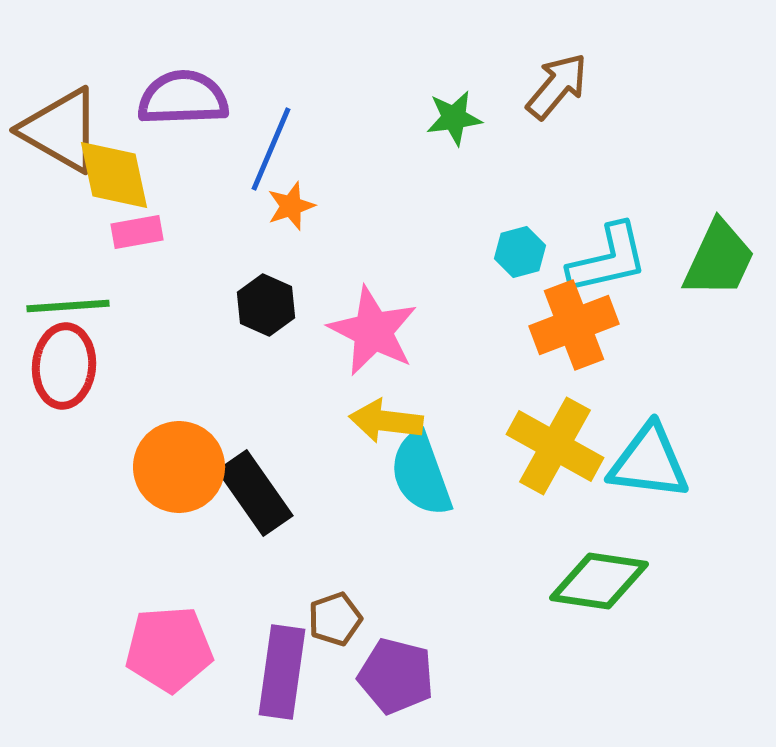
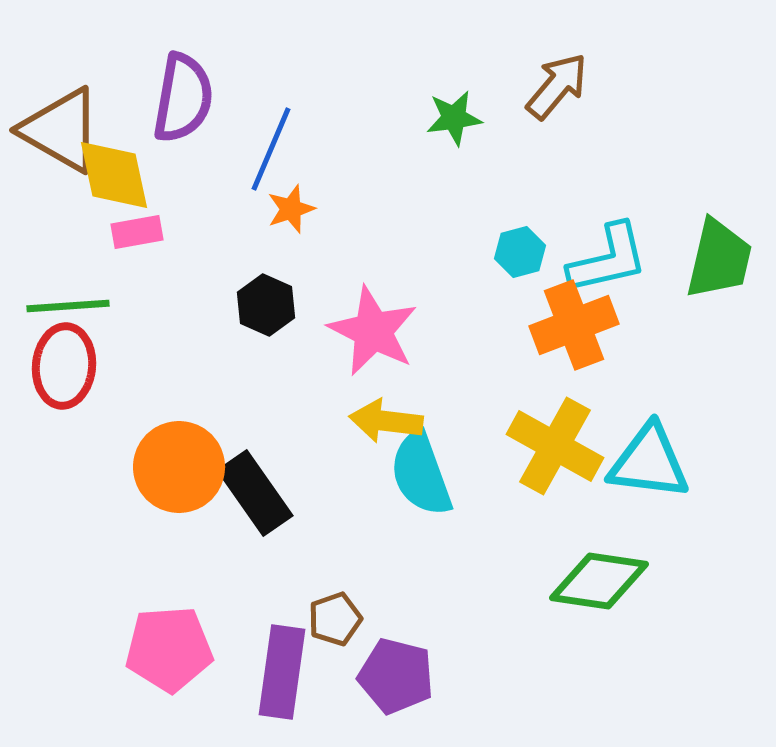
purple semicircle: rotated 102 degrees clockwise
orange star: moved 3 px down
green trapezoid: rotated 12 degrees counterclockwise
